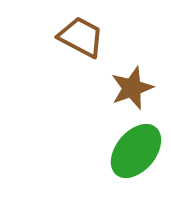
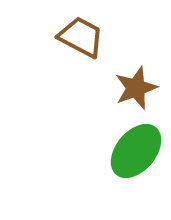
brown star: moved 4 px right
